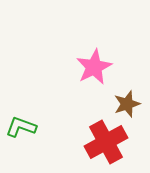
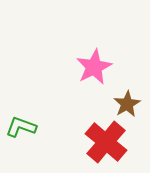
brown star: rotated 12 degrees counterclockwise
red cross: rotated 21 degrees counterclockwise
